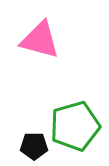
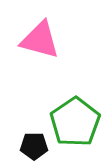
green pentagon: moved 4 px up; rotated 18 degrees counterclockwise
